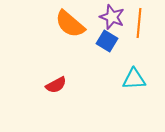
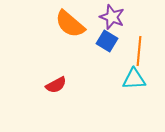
orange line: moved 28 px down
